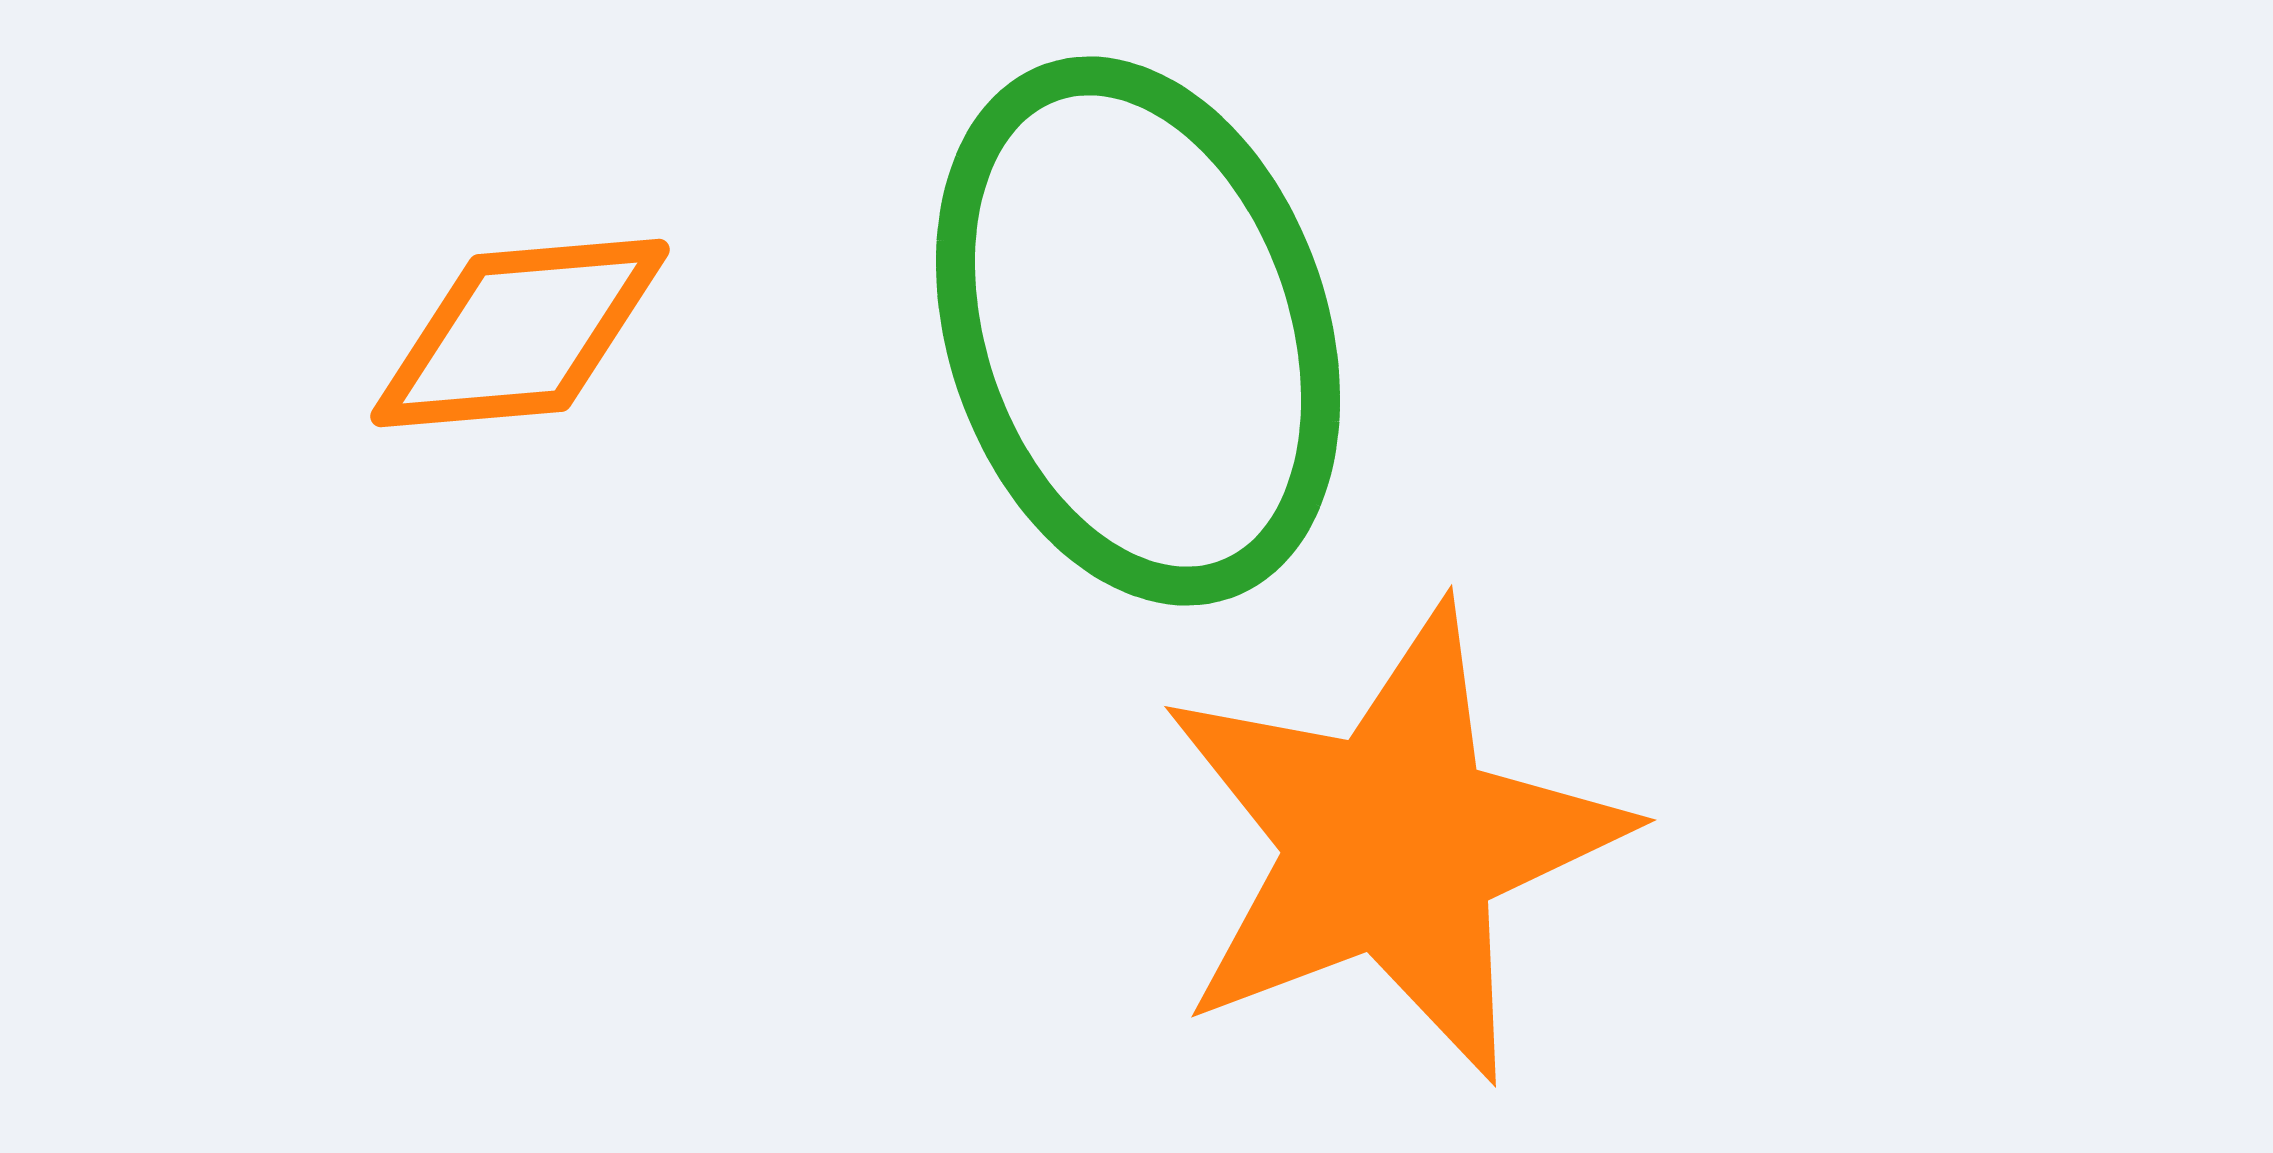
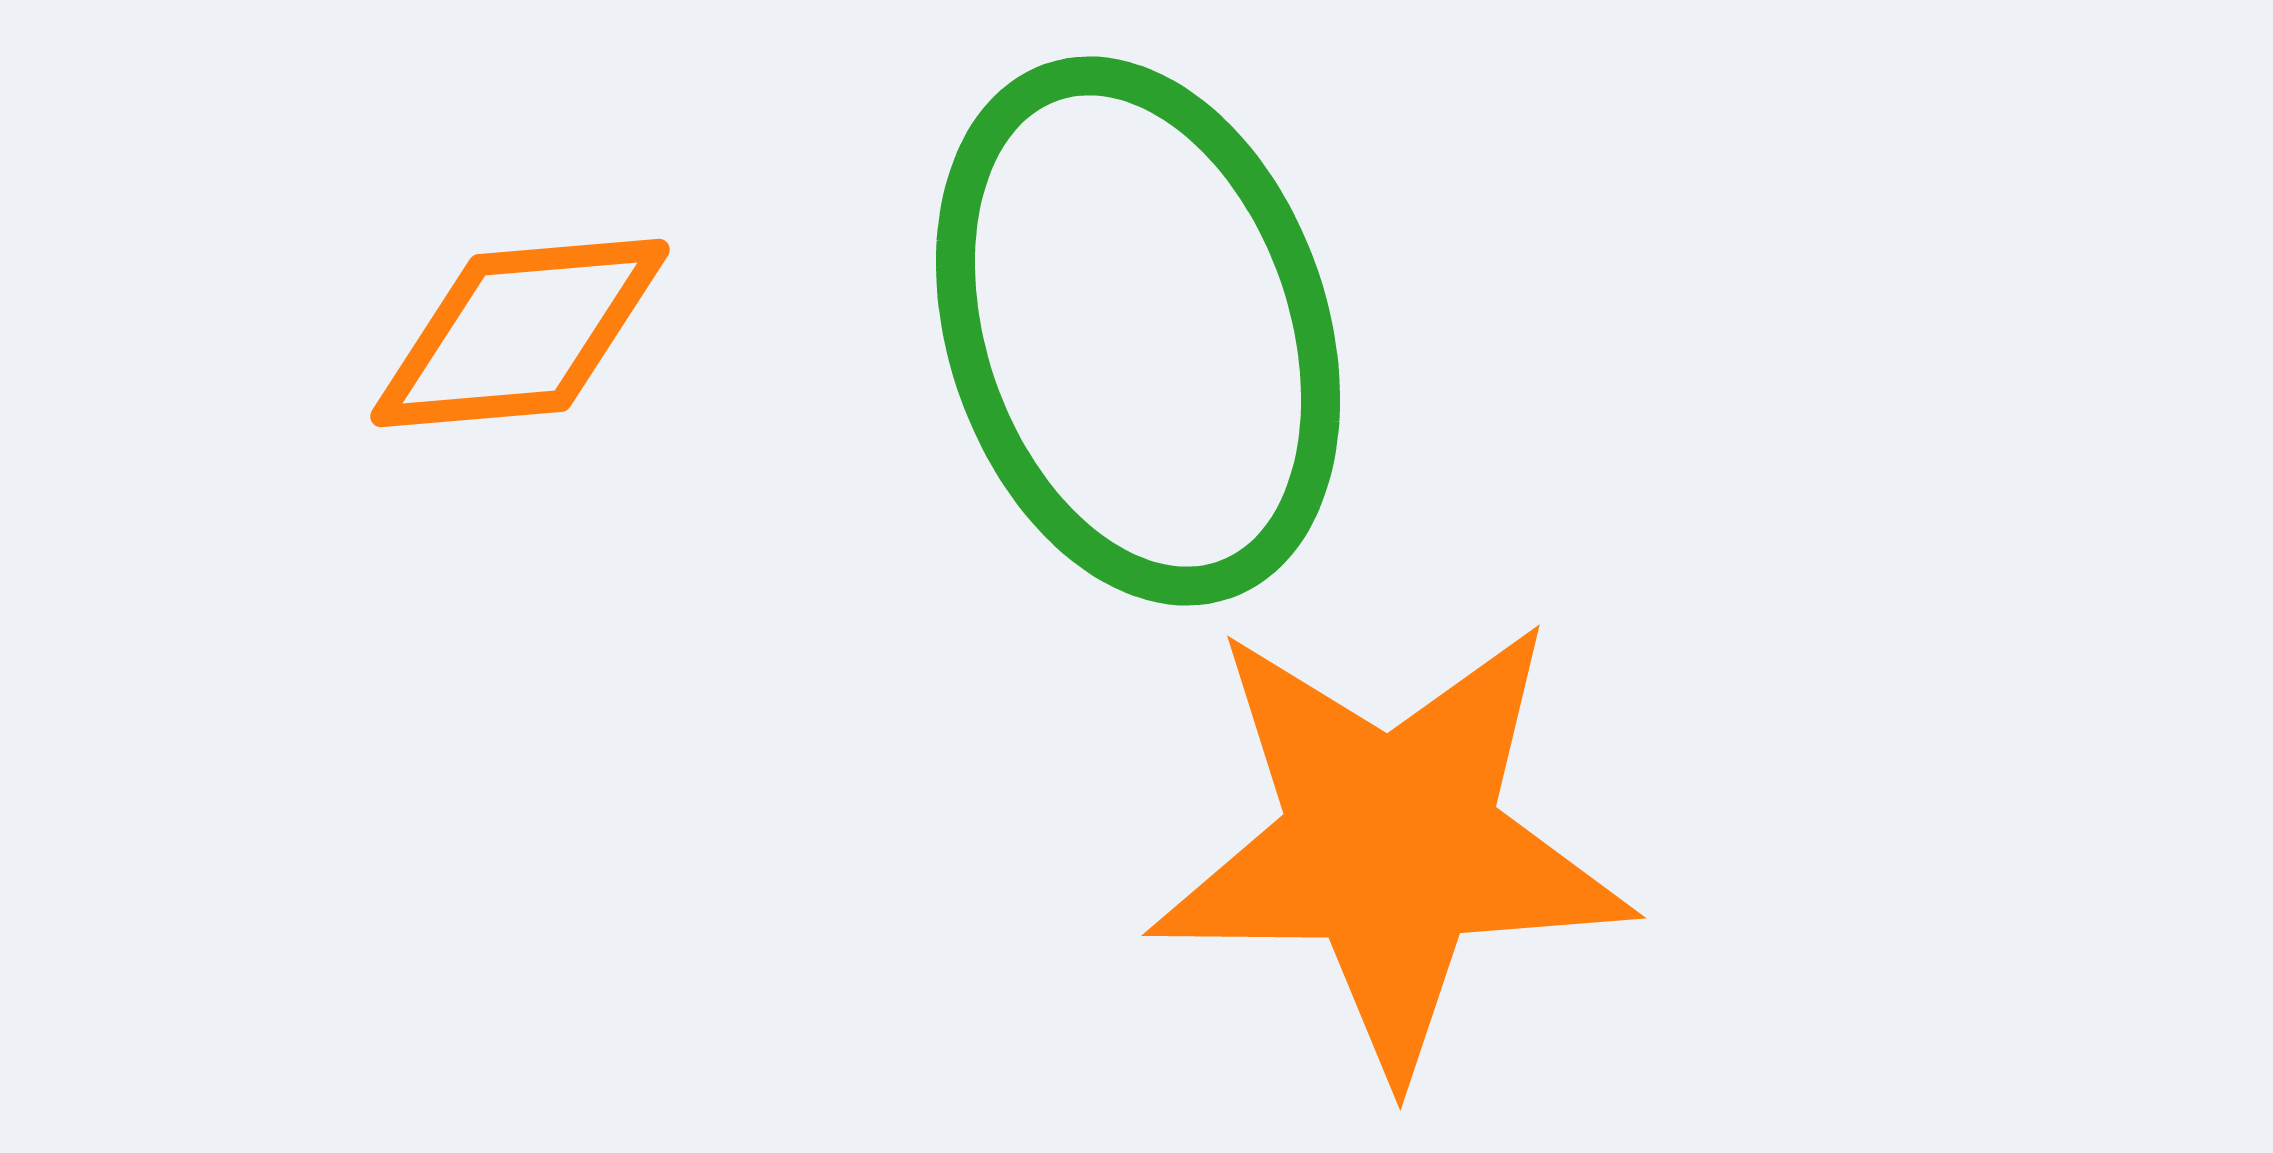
orange star: moved 1 px left, 2 px down; rotated 21 degrees clockwise
